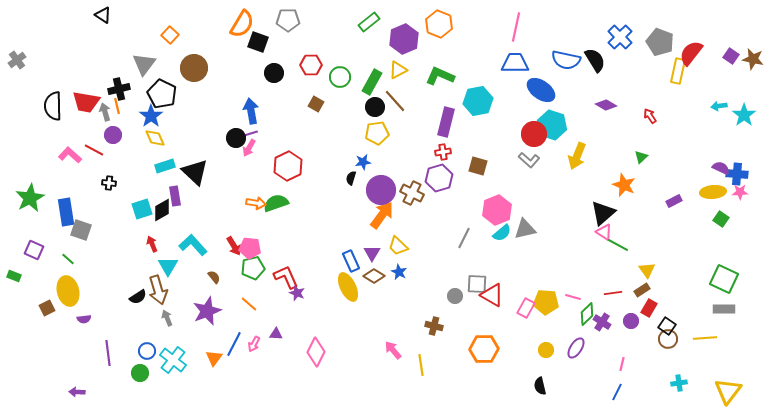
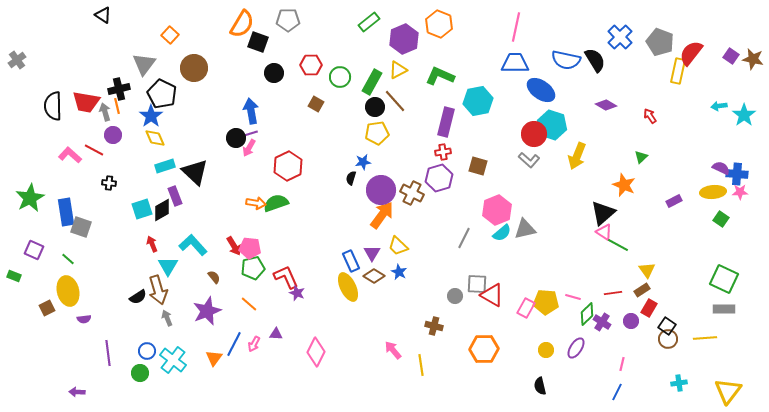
purple rectangle at (175, 196): rotated 12 degrees counterclockwise
gray square at (81, 230): moved 3 px up
